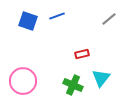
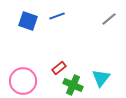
red rectangle: moved 23 px left, 14 px down; rotated 24 degrees counterclockwise
